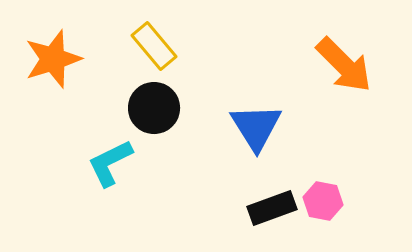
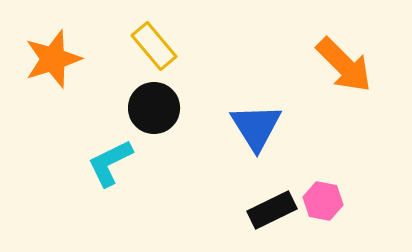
black rectangle: moved 2 px down; rotated 6 degrees counterclockwise
